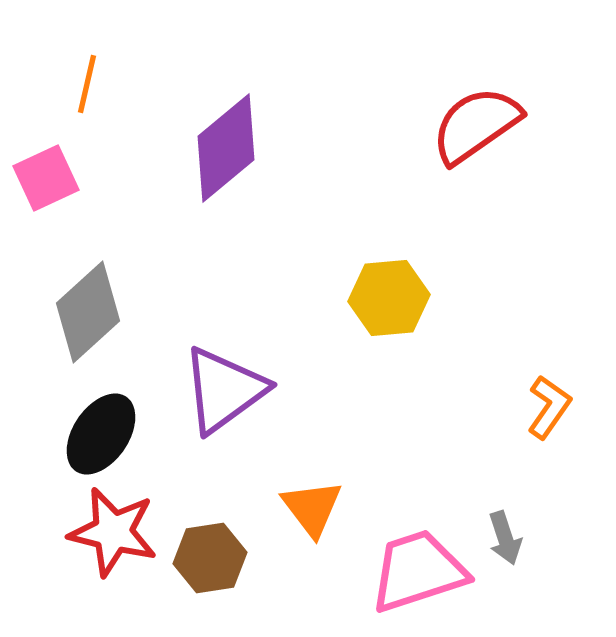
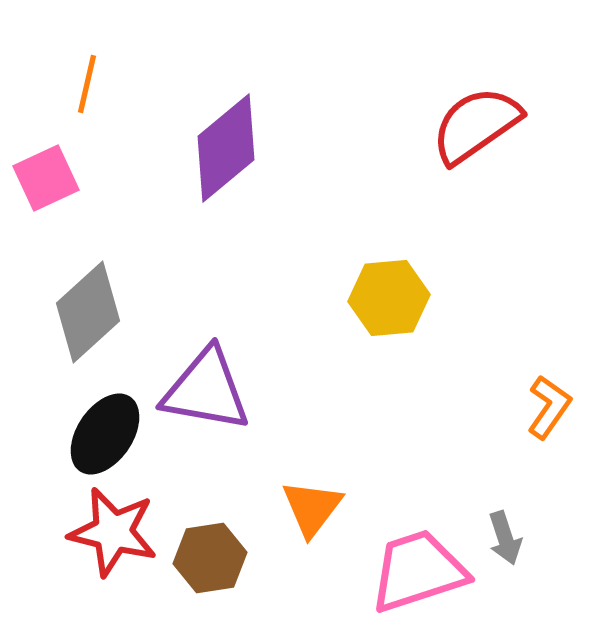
purple triangle: moved 18 px left; rotated 46 degrees clockwise
black ellipse: moved 4 px right
orange triangle: rotated 14 degrees clockwise
